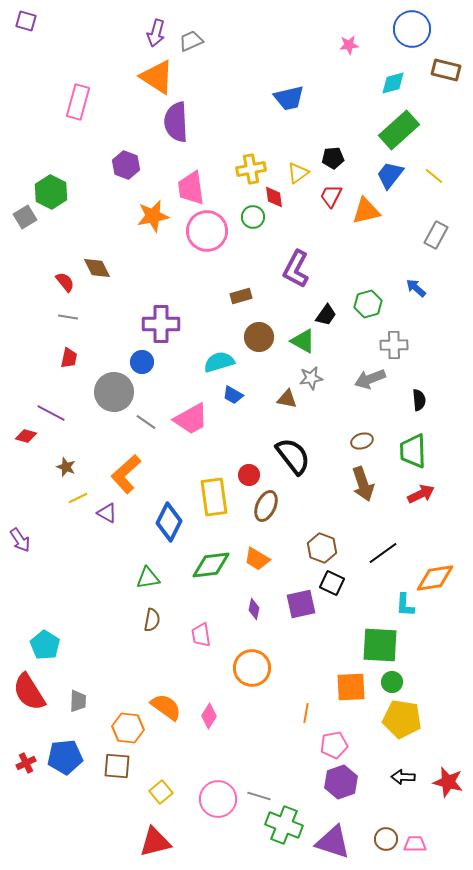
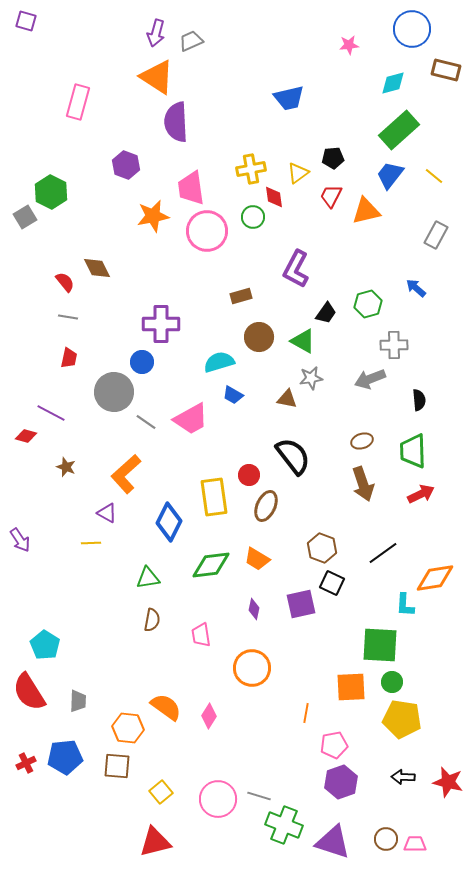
black trapezoid at (326, 315): moved 2 px up
yellow line at (78, 498): moved 13 px right, 45 px down; rotated 24 degrees clockwise
